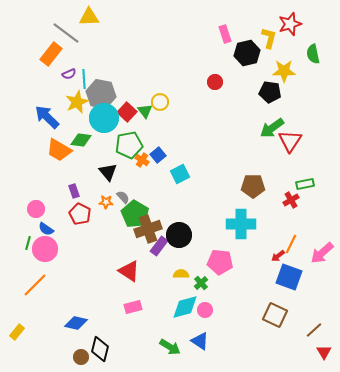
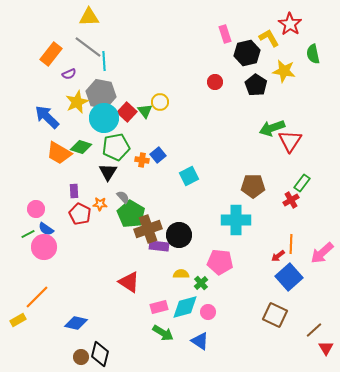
red star at (290, 24): rotated 20 degrees counterclockwise
gray line at (66, 33): moved 22 px right, 14 px down
yellow L-shape at (269, 38): rotated 45 degrees counterclockwise
yellow star at (284, 71): rotated 10 degrees clockwise
cyan line at (84, 79): moved 20 px right, 18 px up
black pentagon at (270, 92): moved 14 px left, 7 px up; rotated 25 degrees clockwise
green arrow at (272, 128): rotated 15 degrees clockwise
green diamond at (81, 140): moved 7 px down; rotated 10 degrees clockwise
green pentagon at (129, 145): moved 13 px left, 2 px down
orange trapezoid at (59, 150): moved 3 px down
orange cross at (142, 160): rotated 24 degrees counterclockwise
black triangle at (108, 172): rotated 12 degrees clockwise
cyan square at (180, 174): moved 9 px right, 2 px down
green rectangle at (305, 184): moved 3 px left, 1 px up; rotated 42 degrees counterclockwise
purple rectangle at (74, 191): rotated 16 degrees clockwise
orange star at (106, 202): moved 6 px left, 2 px down
green pentagon at (135, 214): moved 4 px left
cyan cross at (241, 224): moved 5 px left, 4 px up
green line at (28, 243): moved 9 px up; rotated 48 degrees clockwise
orange line at (291, 244): rotated 24 degrees counterclockwise
purple rectangle at (159, 246): rotated 60 degrees clockwise
pink circle at (45, 249): moved 1 px left, 2 px up
red triangle at (129, 271): moved 11 px down
blue square at (289, 277): rotated 28 degrees clockwise
orange line at (35, 285): moved 2 px right, 12 px down
pink rectangle at (133, 307): moved 26 px right
pink circle at (205, 310): moved 3 px right, 2 px down
yellow rectangle at (17, 332): moved 1 px right, 12 px up; rotated 21 degrees clockwise
green arrow at (170, 347): moved 7 px left, 14 px up
black diamond at (100, 349): moved 5 px down
red triangle at (324, 352): moved 2 px right, 4 px up
